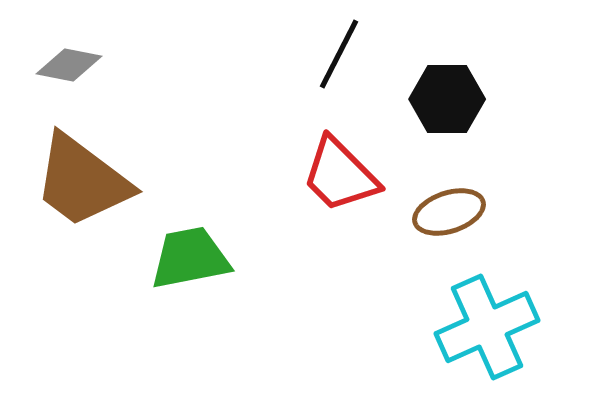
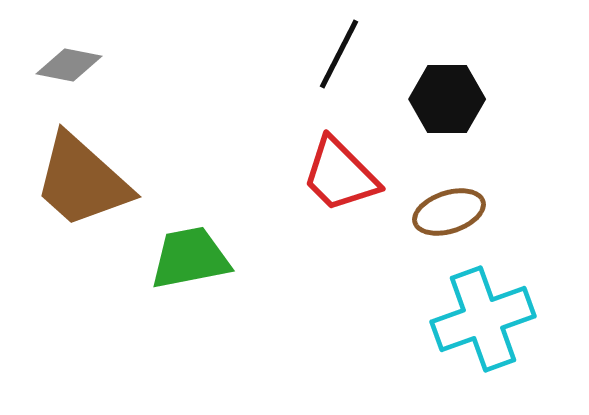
brown trapezoid: rotated 5 degrees clockwise
cyan cross: moved 4 px left, 8 px up; rotated 4 degrees clockwise
